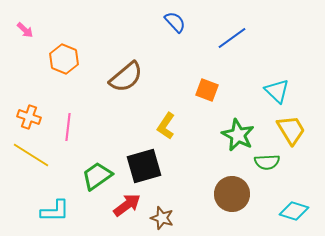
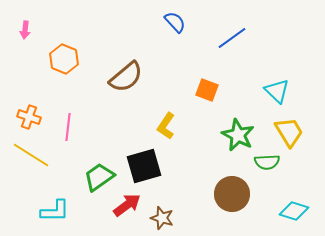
pink arrow: rotated 54 degrees clockwise
yellow trapezoid: moved 2 px left, 2 px down
green trapezoid: moved 2 px right, 1 px down
